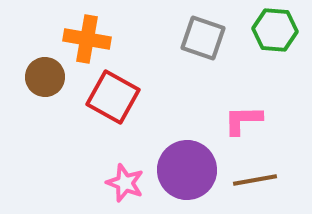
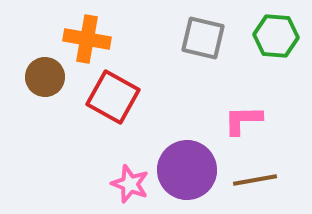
green hexagon: moved 1 px right, 6 px down
gray square: rotated 6 degrees counterclockwise
pink star: moved 5 px right, 1 px down
